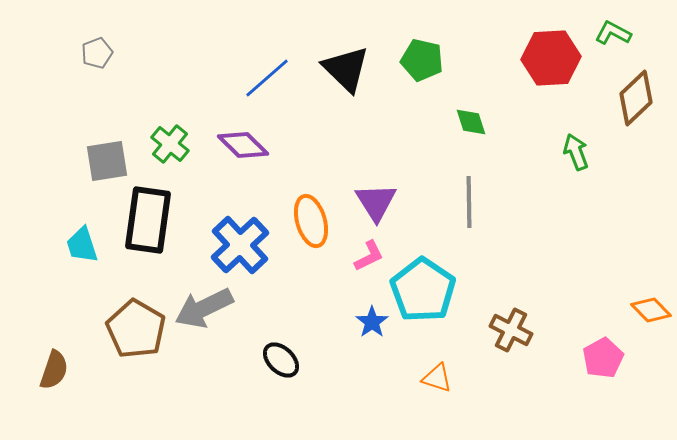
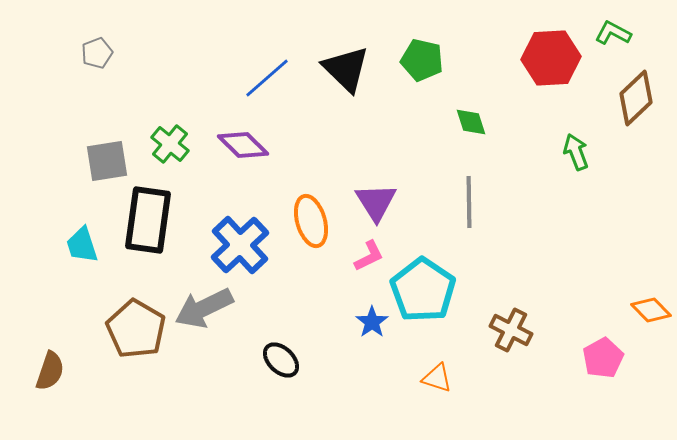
brown semicircle: moved 4 px left, 1 px down
